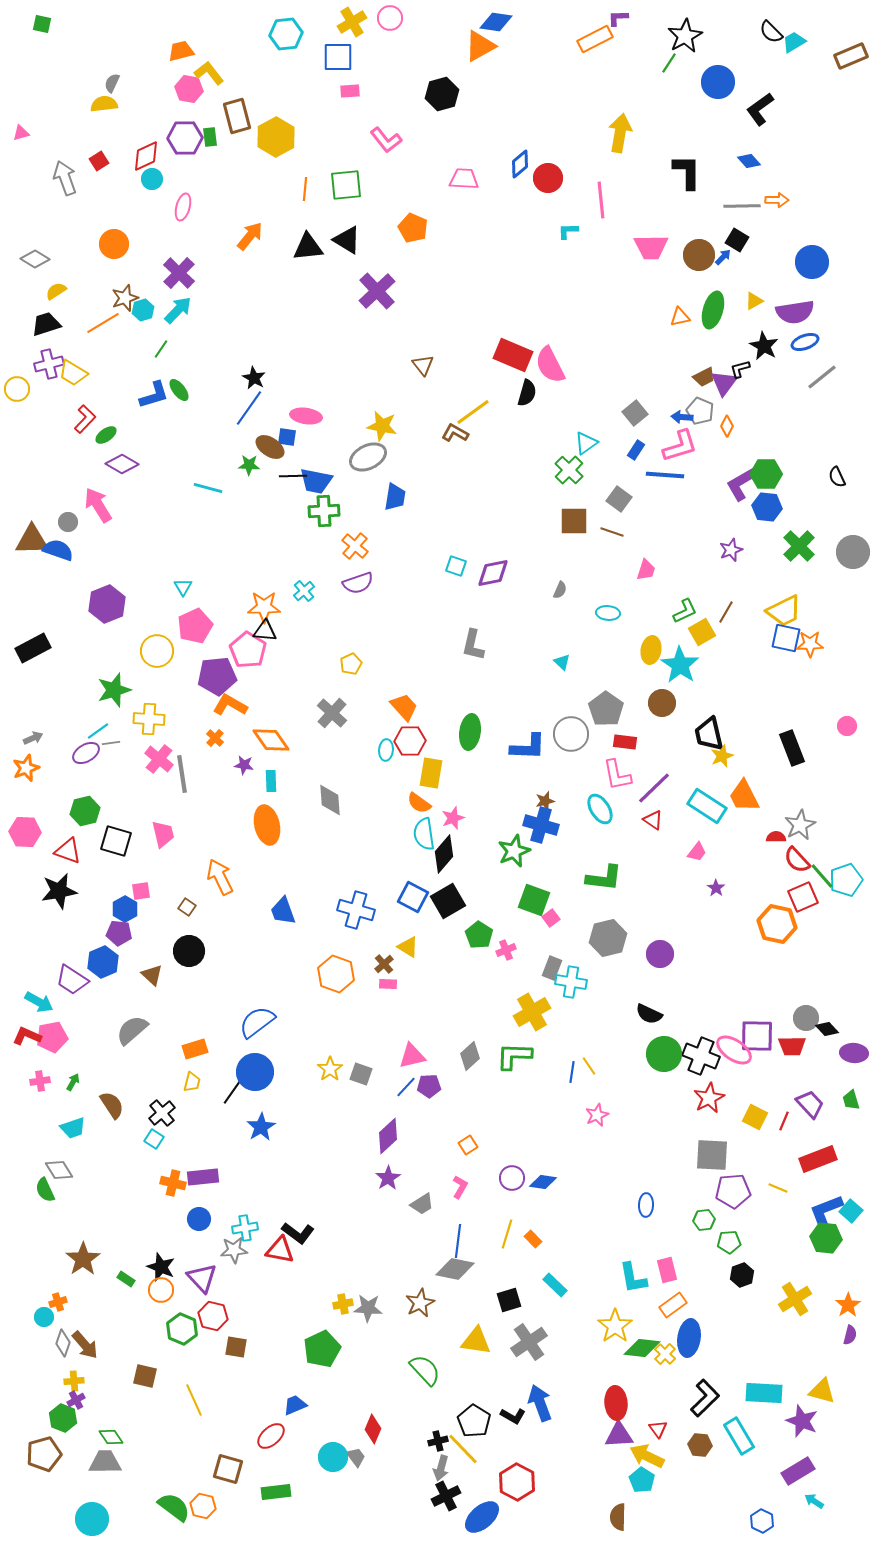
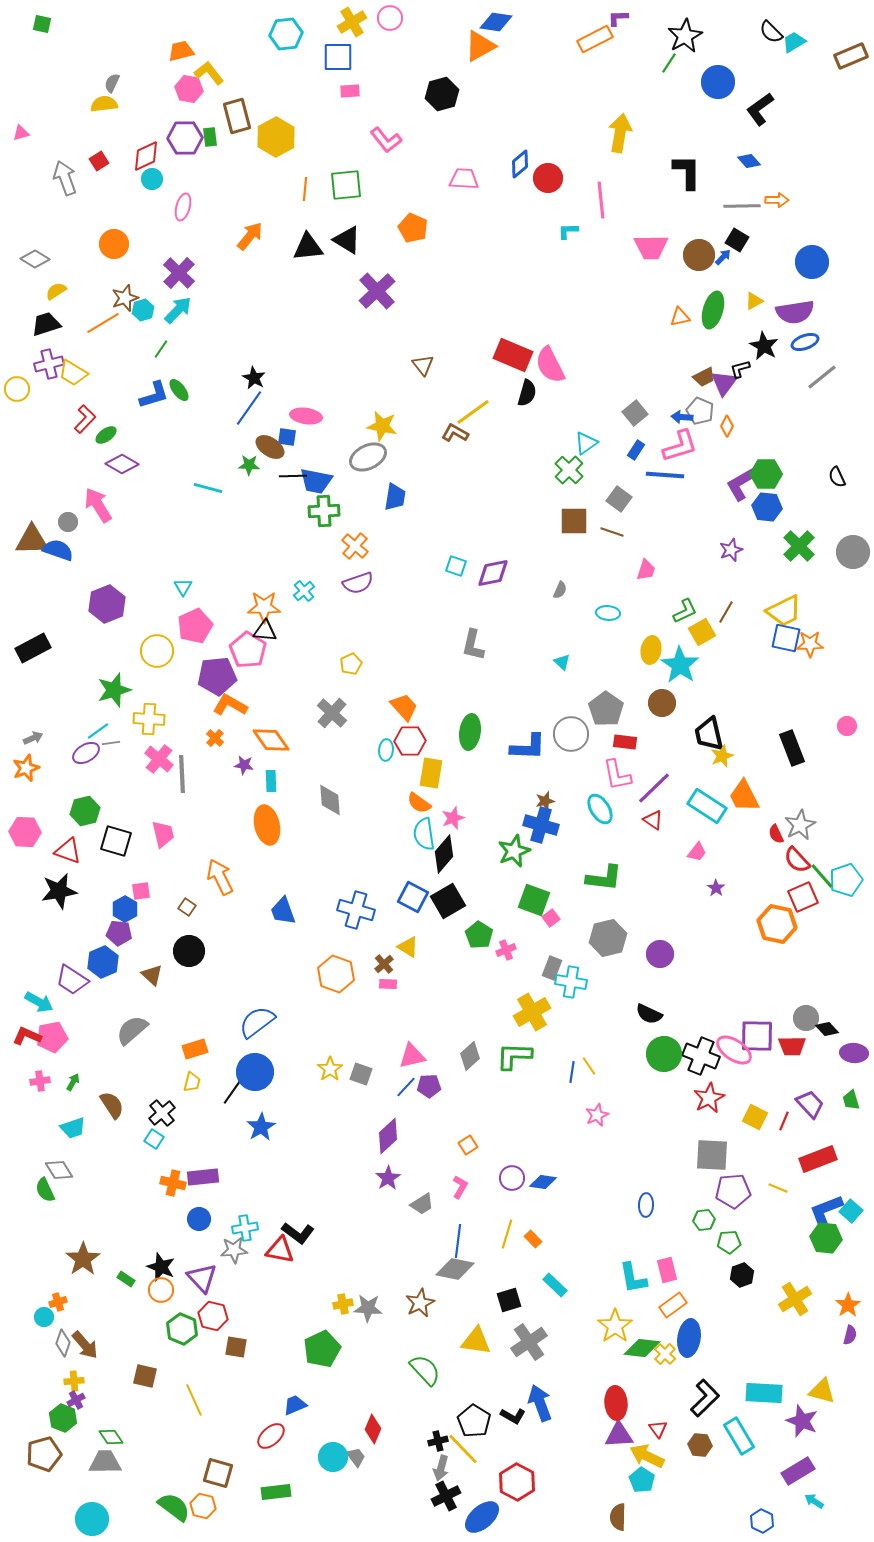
gray line at (182, 774): rotated 6 degrees clockwise
red semicircle at (776, 837): moved 3 px up; rotated 114 degrees counterclockwise
brown square at (228, 1469): moved 10 px left, 4 px down
